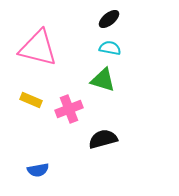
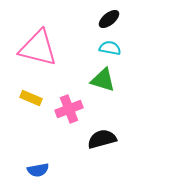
yellow rectangle: moved 2 px up
black semicircle: moved 1 px left
